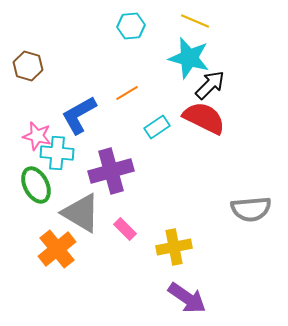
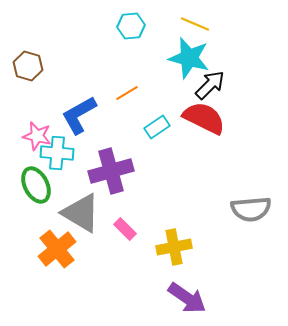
yellow line: moved 3 px down
